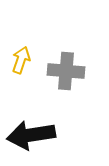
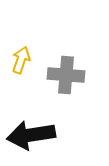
gray cross: moved 4 px down
